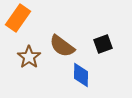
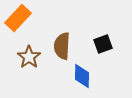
orange rectangle: rotated 8 degrees clockwise
brown semicircle: rotated 56 degrees clockwise
blue diamond: moved 1 px right, 1 px down
